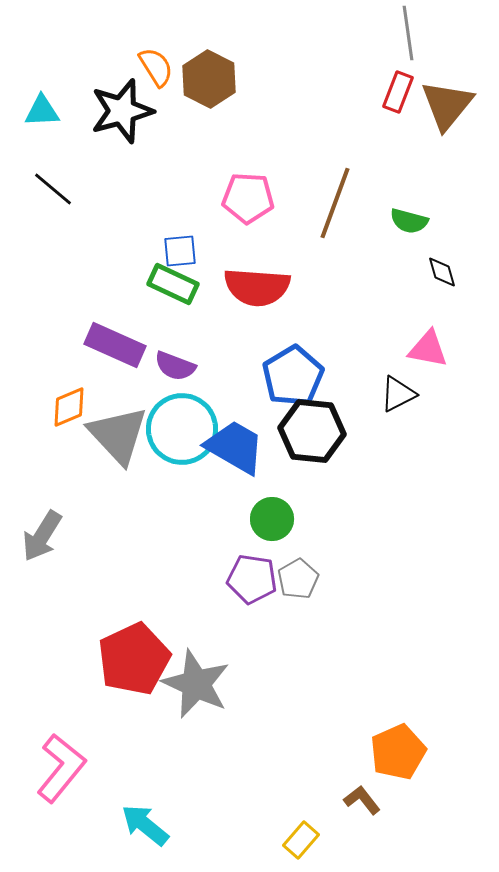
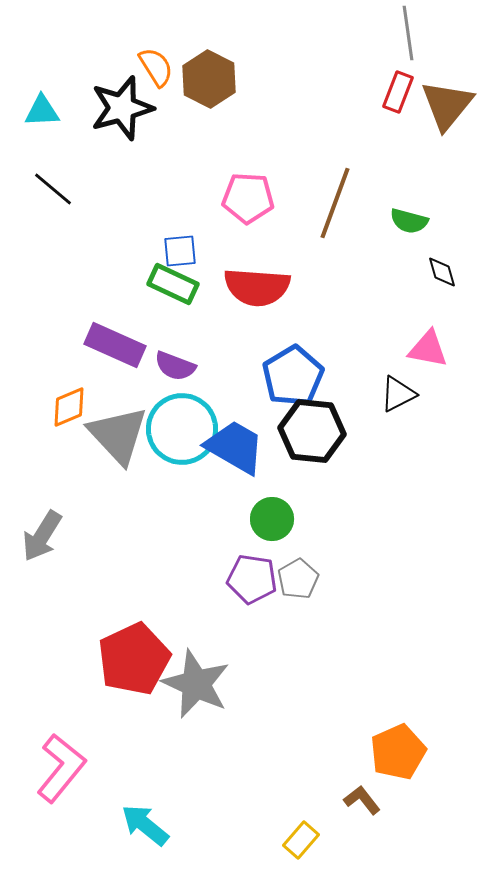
black star: moved 3 px up
